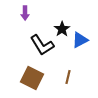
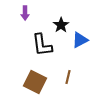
black star: moved 1 px left, 4 px up
black L-shape: rotated 25 degrees clockwise
brown square: moved 3 px right, 4 px down
